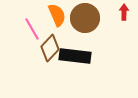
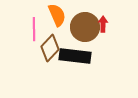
red arrow: moved 21 px left, 12 px down
brown circle: moved 9 px down
pink line: moved 2 px right; rotated 30 degrees clockwise
